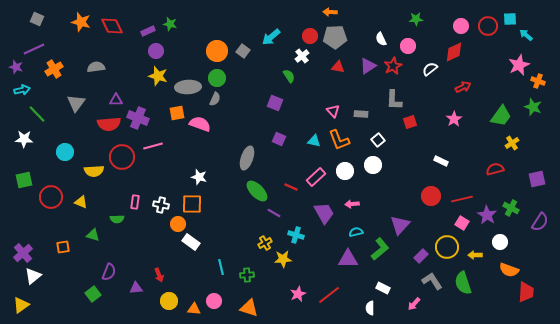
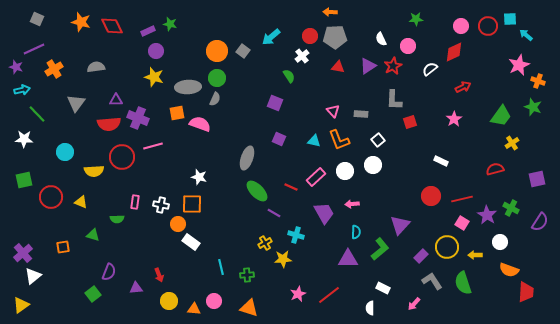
yellow star at (158, 76): moved 4 px left, 1 px down
cyan semicircle at (356, 232): rotated 104 degrees clockwise
